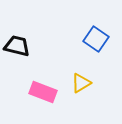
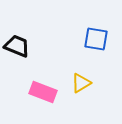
blue square: rotated 25 degrees counterclockwise
black trapezoid: rotated 8 degrees clockwise
